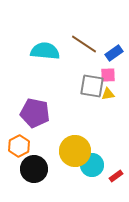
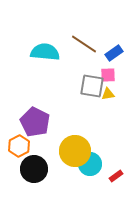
cyan semicircle: moved 1 px down
purple pentagon: moved 9 px down; rotated 16 degrees clockwise
cyan circle: moved 2 px left, 1 px up
